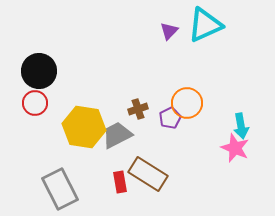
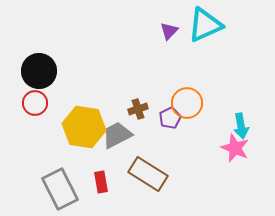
red rectangle: moved 19 px left
